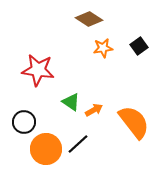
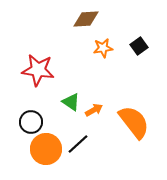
brown diamond: moved 3 px left; rotated 36 degrees counterclockwise
black circle: moved 7 px right
